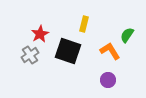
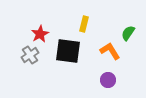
green semicircle: moved 1 px right, 2 px up
black square: rotated 12 degrees counterclockwise
